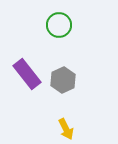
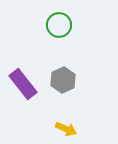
purple rectangle: moved 4 px left, 10 px down
yellow arrow: rotated 40 degrees counterclockwise
